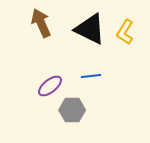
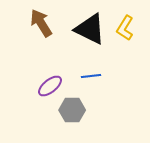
brown arrow: rotated 8 degrees counterclockwise
yellow L-shape: moved 4 px up
